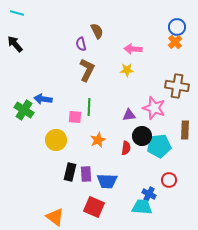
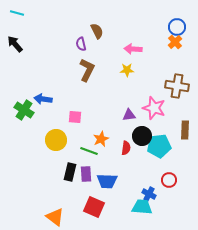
green line: moved 44 px down; rotated 72 degrees counterclockwise
orange star: moved 3 px right, 1 px up
